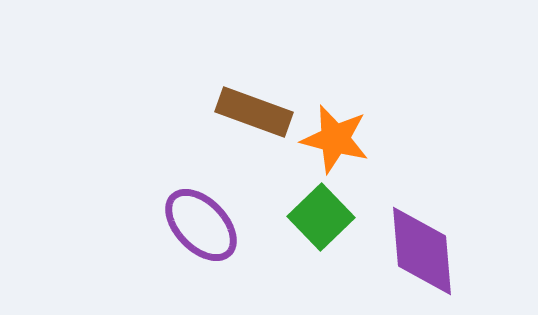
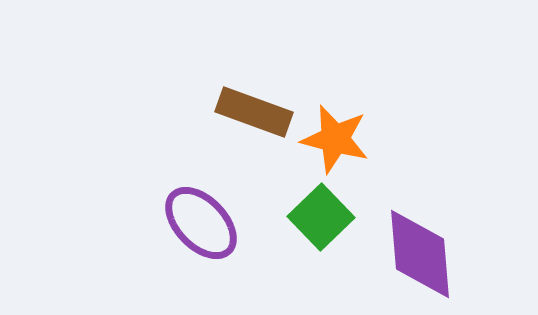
purple ellipse: moved 2 px up
purple diamond: moved 2 px left, 3 px down
